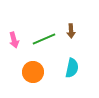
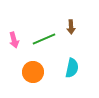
brown arrow: moved 4 px up
